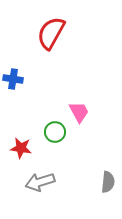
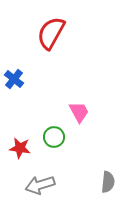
blue cross: moved 1 px right; rotated 30 degrees clockwise
green circle: moved 1 px left, 5 px down
red star: moved 1 px left
gray arrow: moved 3 px down
